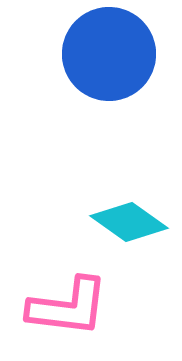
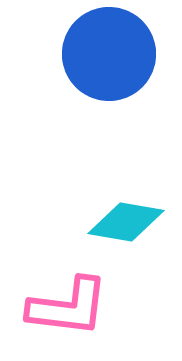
cyan diamond: moved 3 px left; rotated 26 degrees counterclockwise
